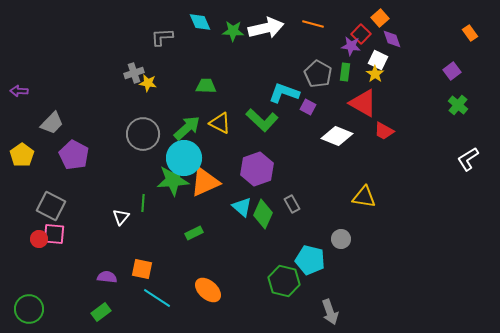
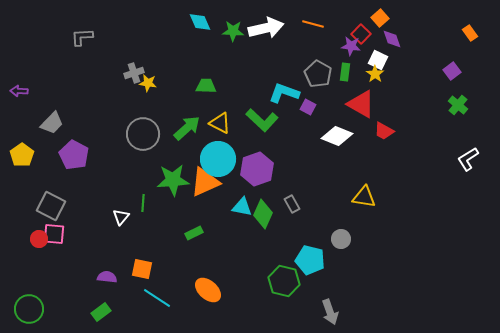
gray L-shape at (162, 37): moved 80 px left
red triangle at (363, 103): moved 2 px left, 1 px down
cyan circle at (184, 158): moved 34 px right, 1 px down
cyan triangle at (242, 207): rotated 30 degrees counterclockwise
